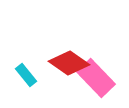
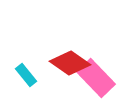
red diamond: moved 1 px right
